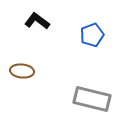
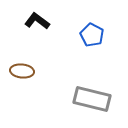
blue pentagon: rotated 25 degrees counterclockwise
